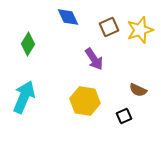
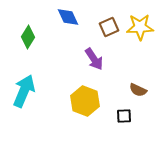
yellow star: moved 3 px up; rotated 16 degrees clockwise
green diamond: moved 7 px up
cyan arrow: moved 6 px up
yellow hexagon: rotated 12 degrees clockwise
black square: rotated 21 degrees clockwise
